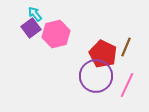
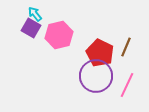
purple square: rotated 24 degrees counterclockwise
pink hexagon: moved 3 px right, 1 px down
red pentagon: moved 3 px left, 1 px up
